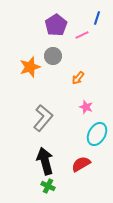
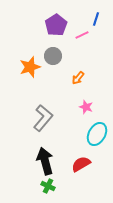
blue line: moved 1 px left, 1 px down
